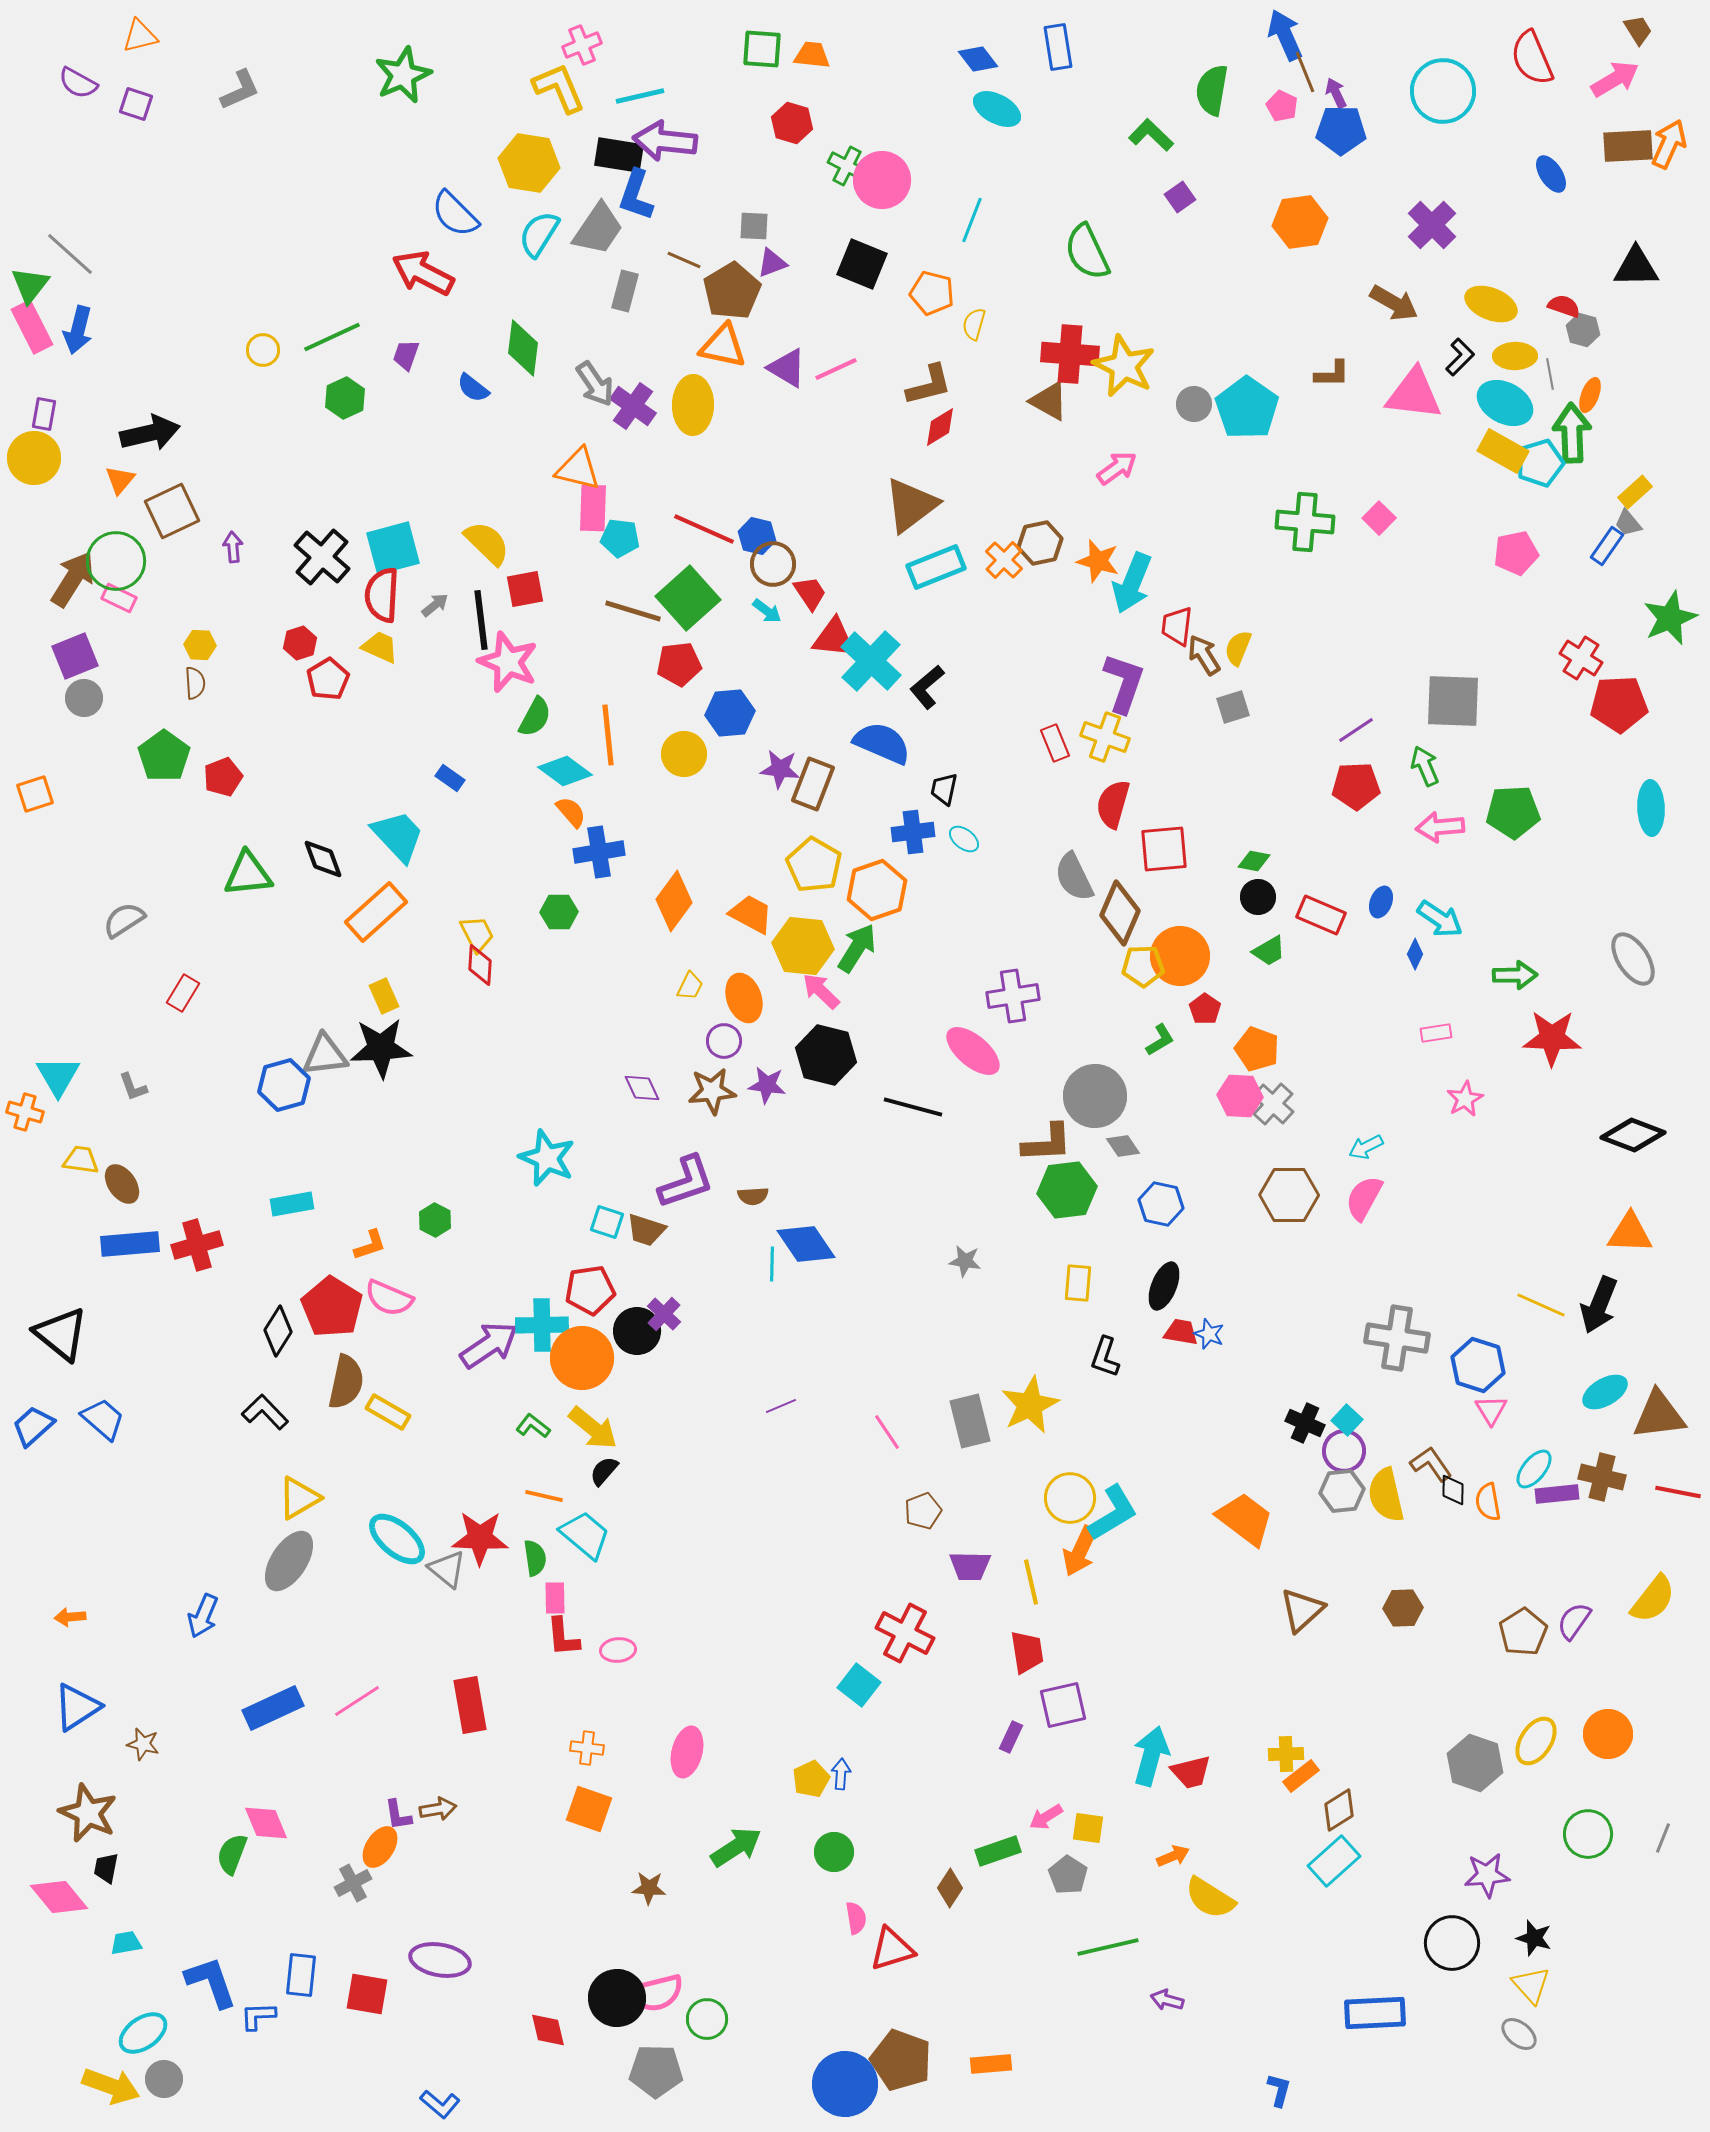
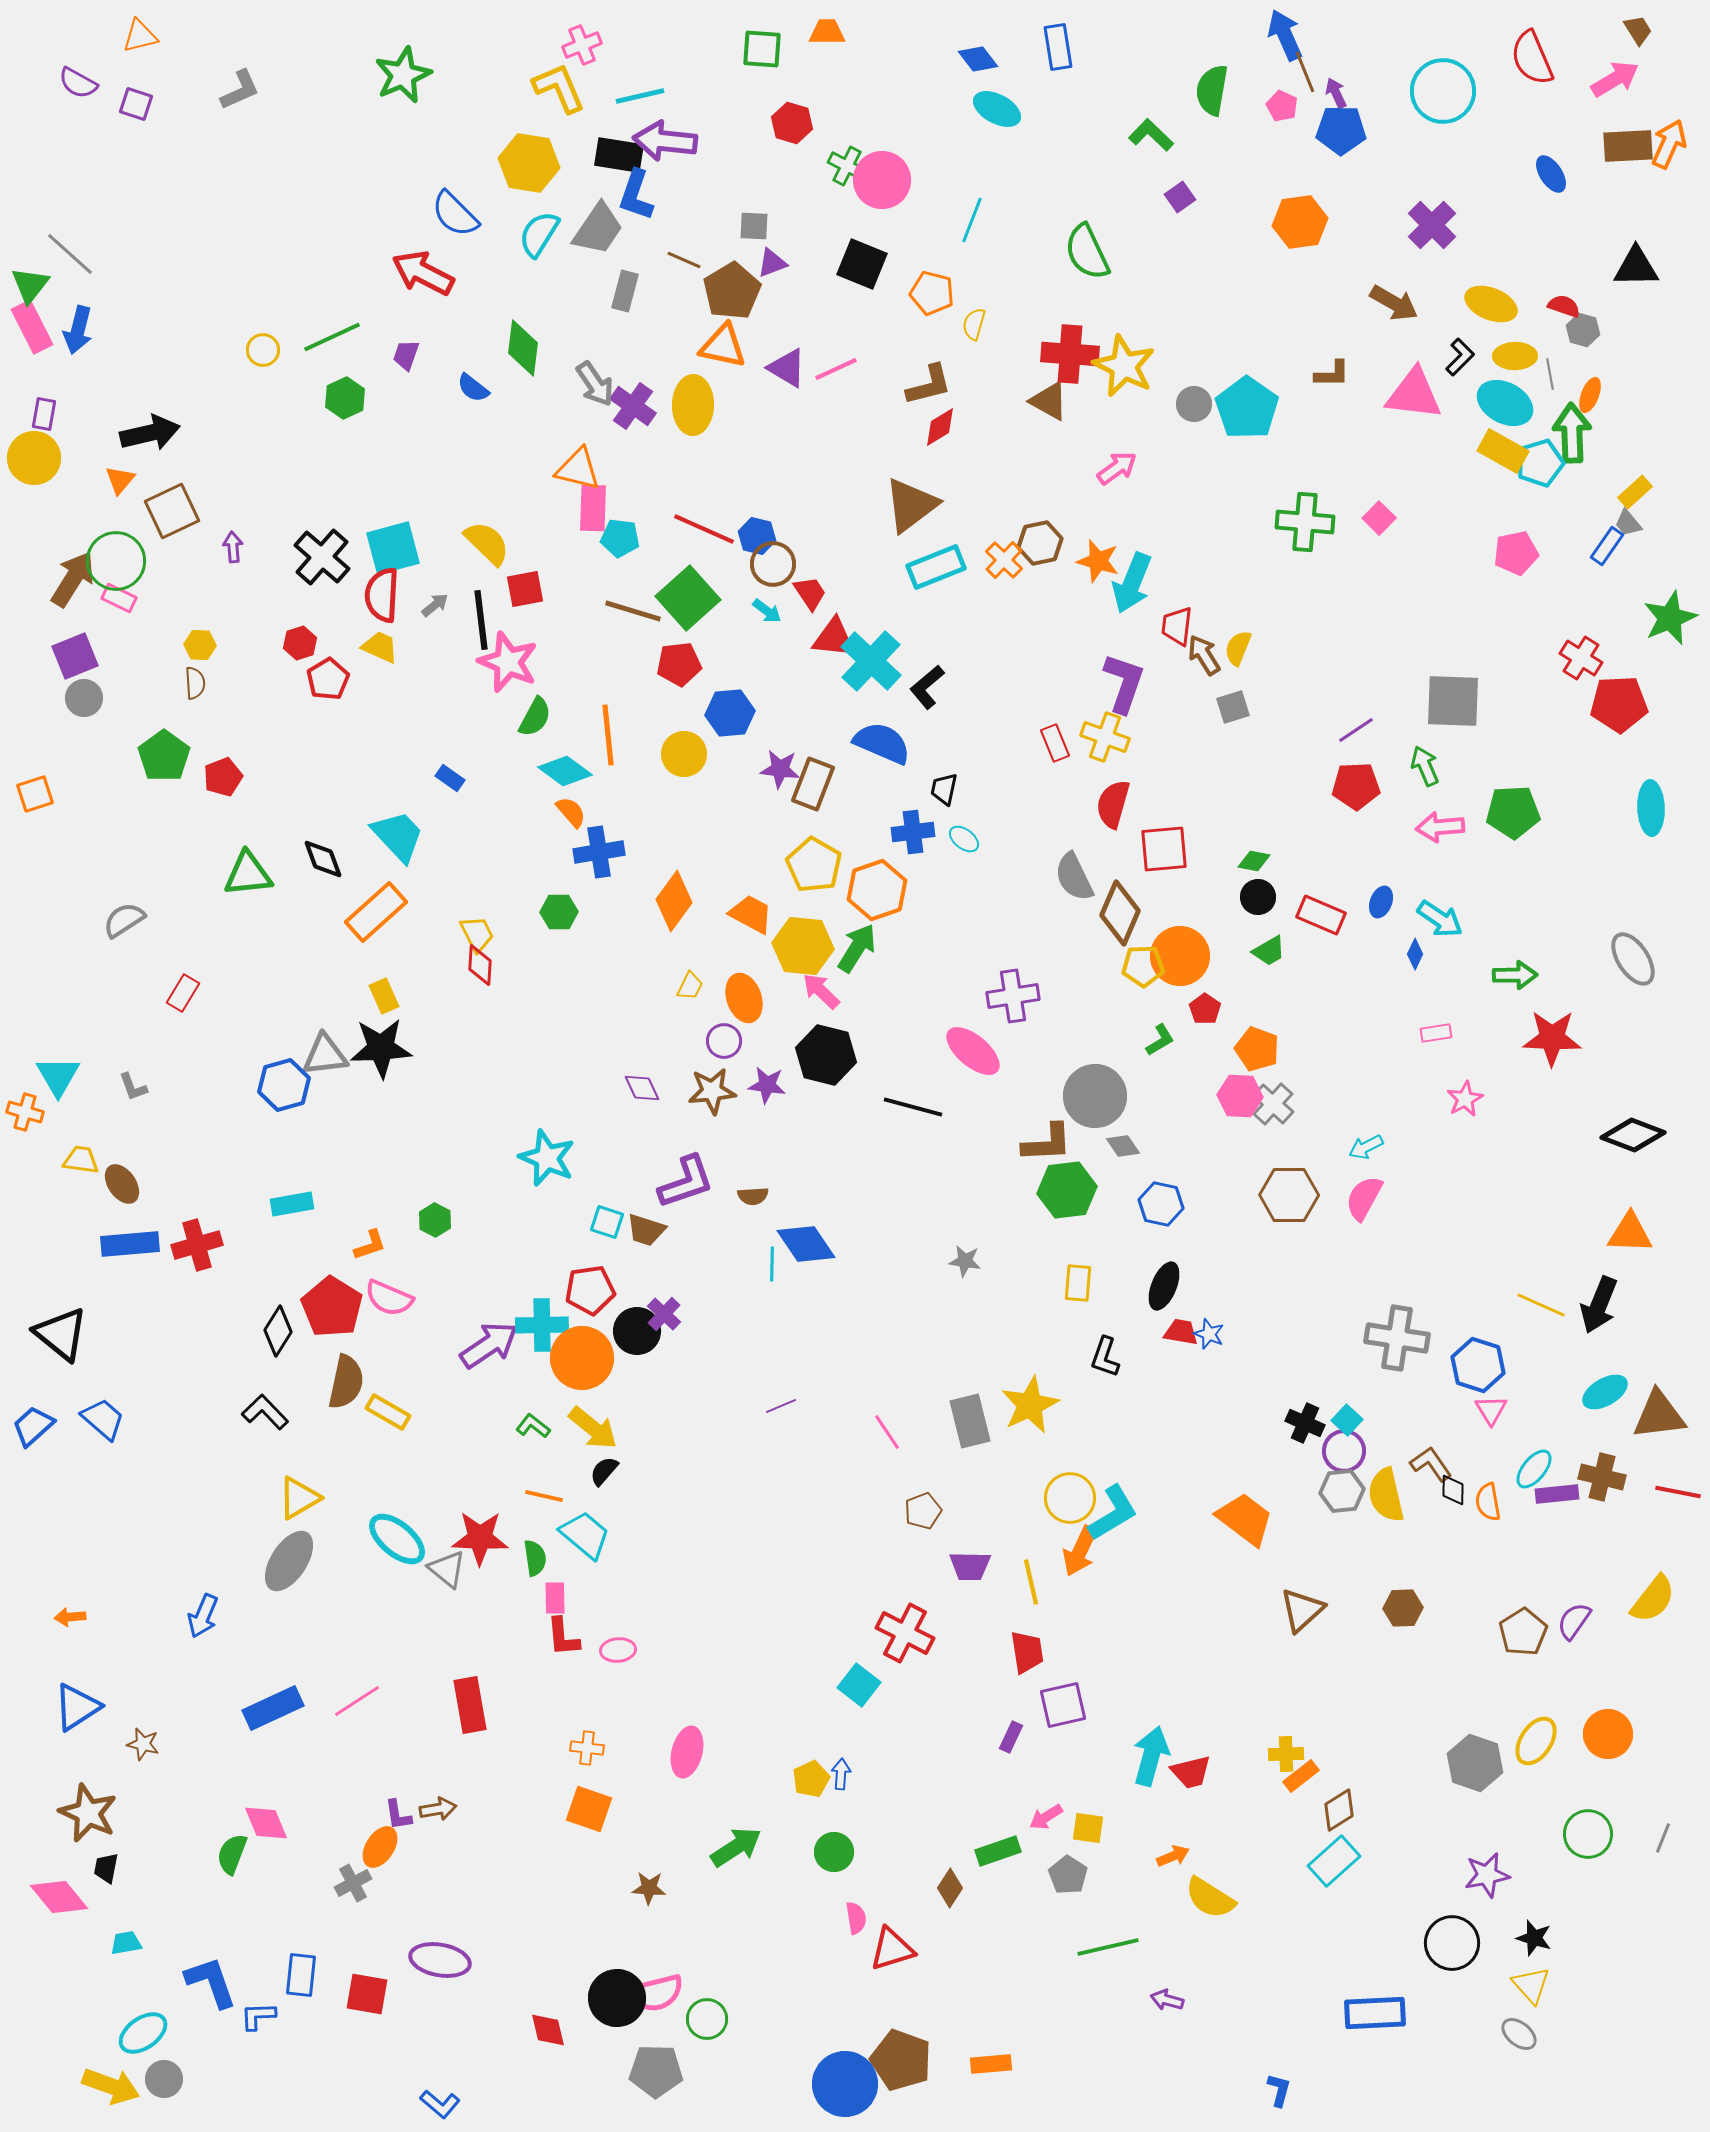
orange trapezoid at (812, 55): moved 15 px right, 23 px up; rotated 6 degrees counterclockwise
purple star at (1487, 1875): rotated 6 degrees counterclockwise
